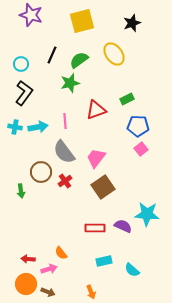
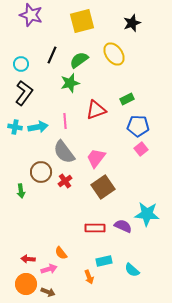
orange arrow: moved 2 px left, 15 px up
